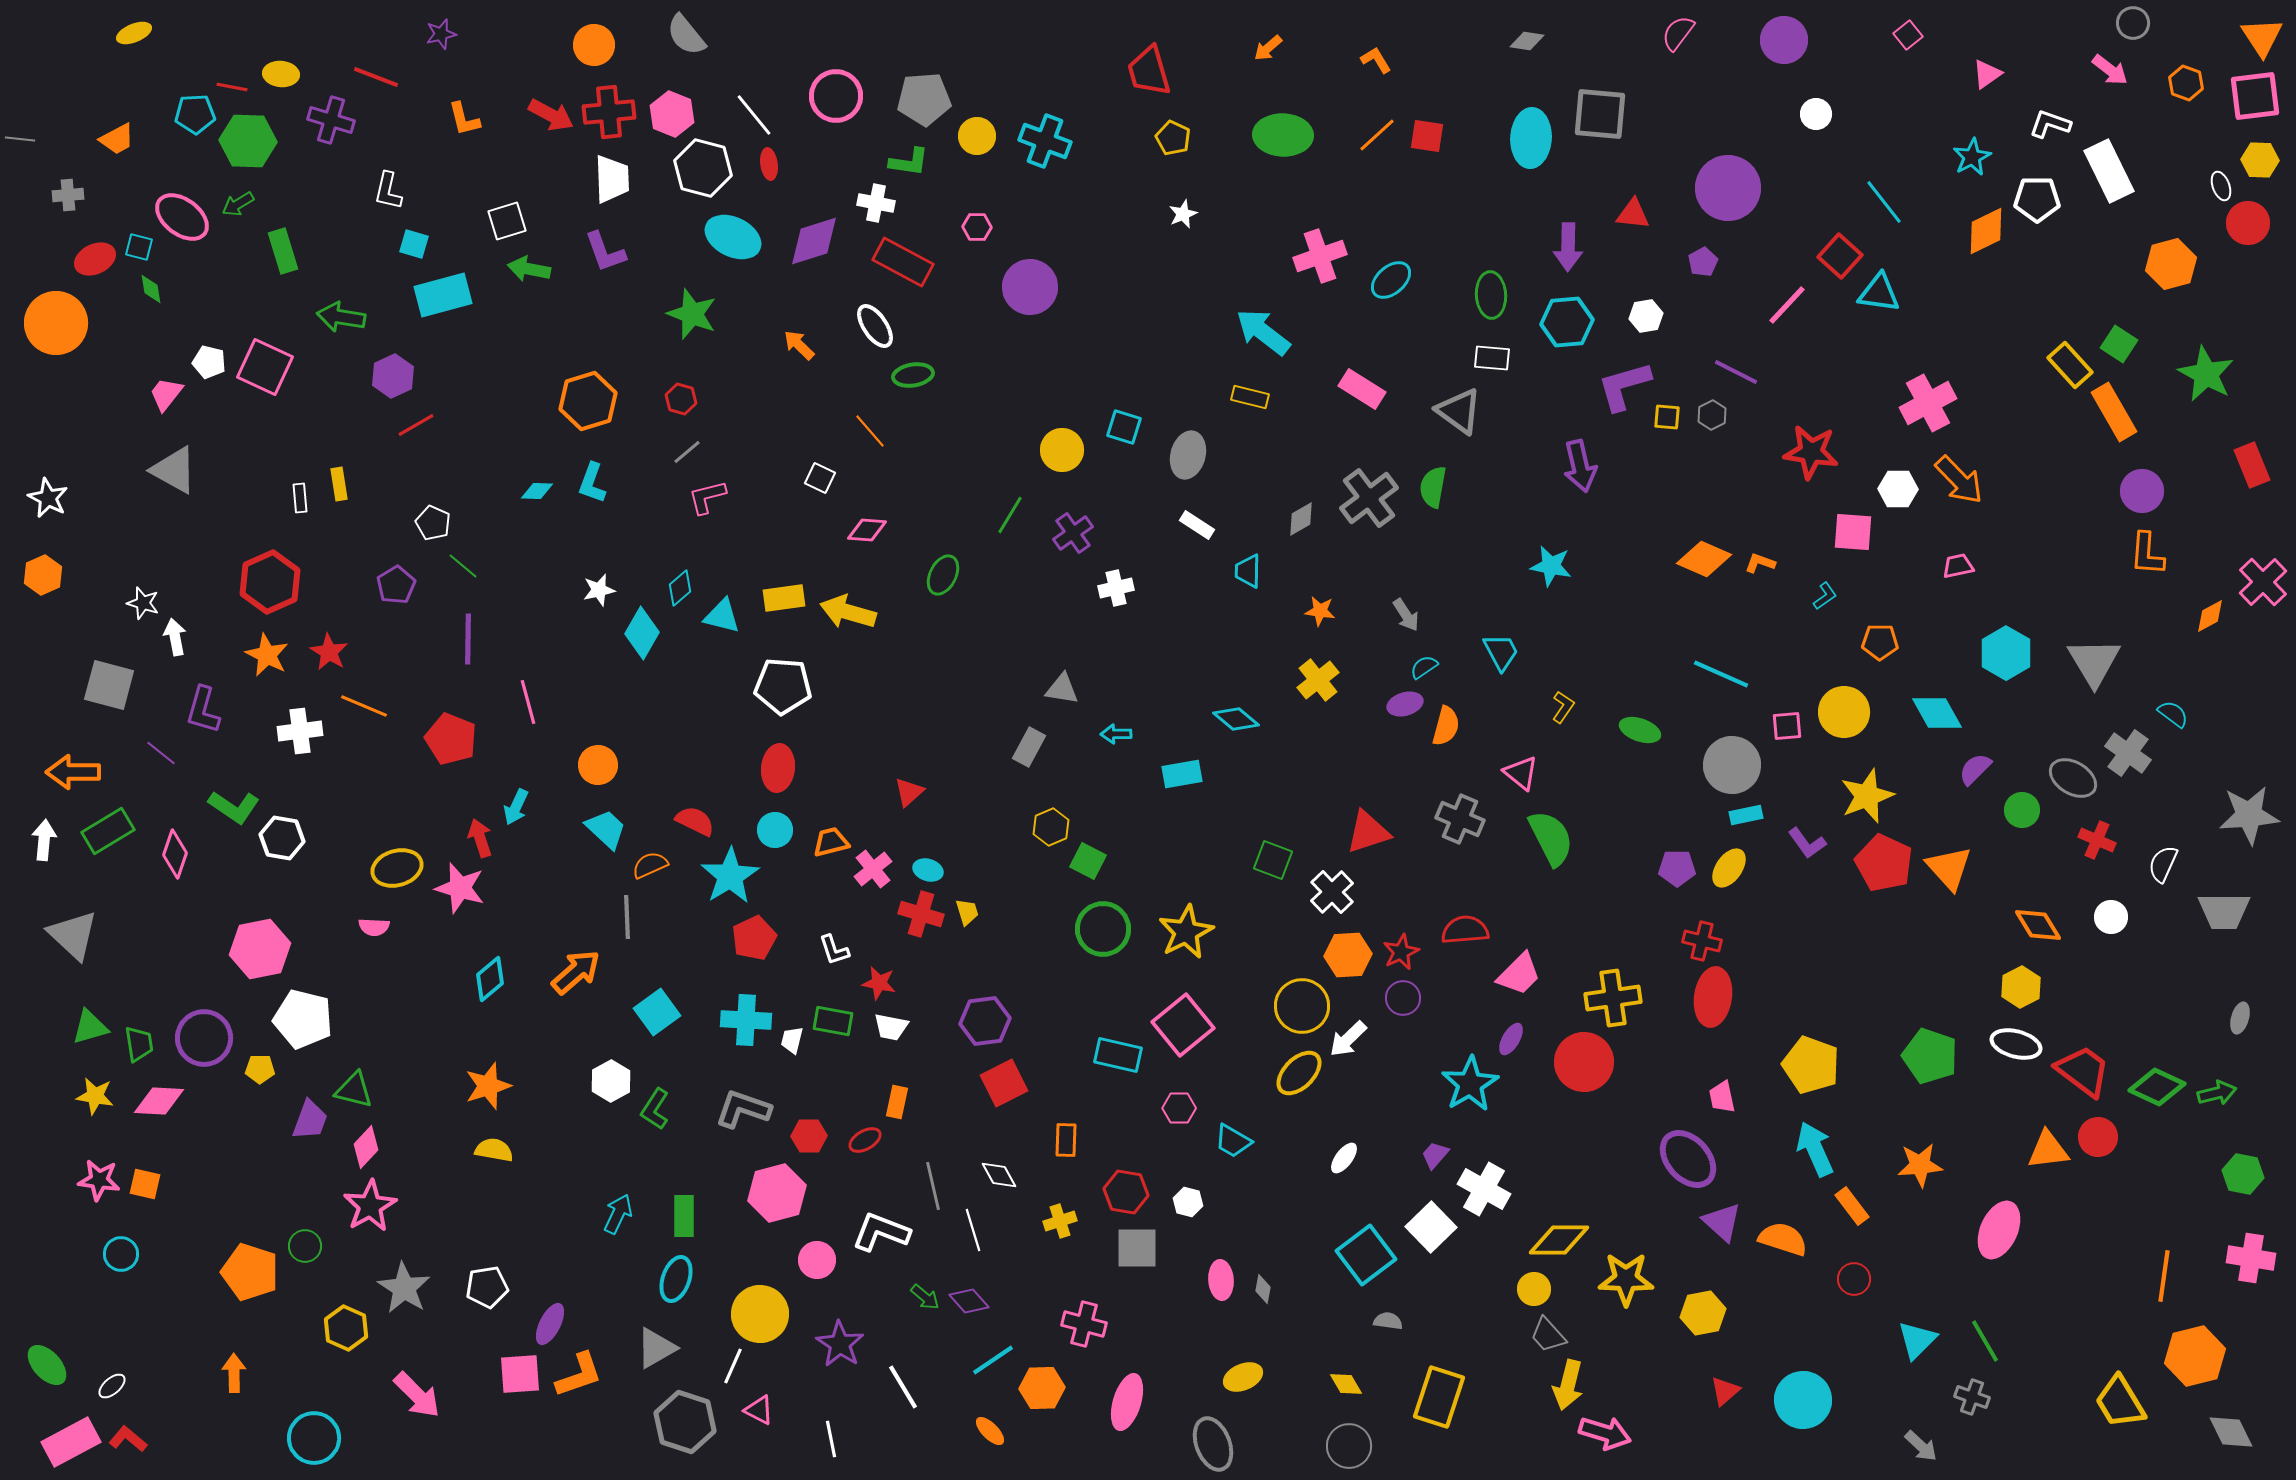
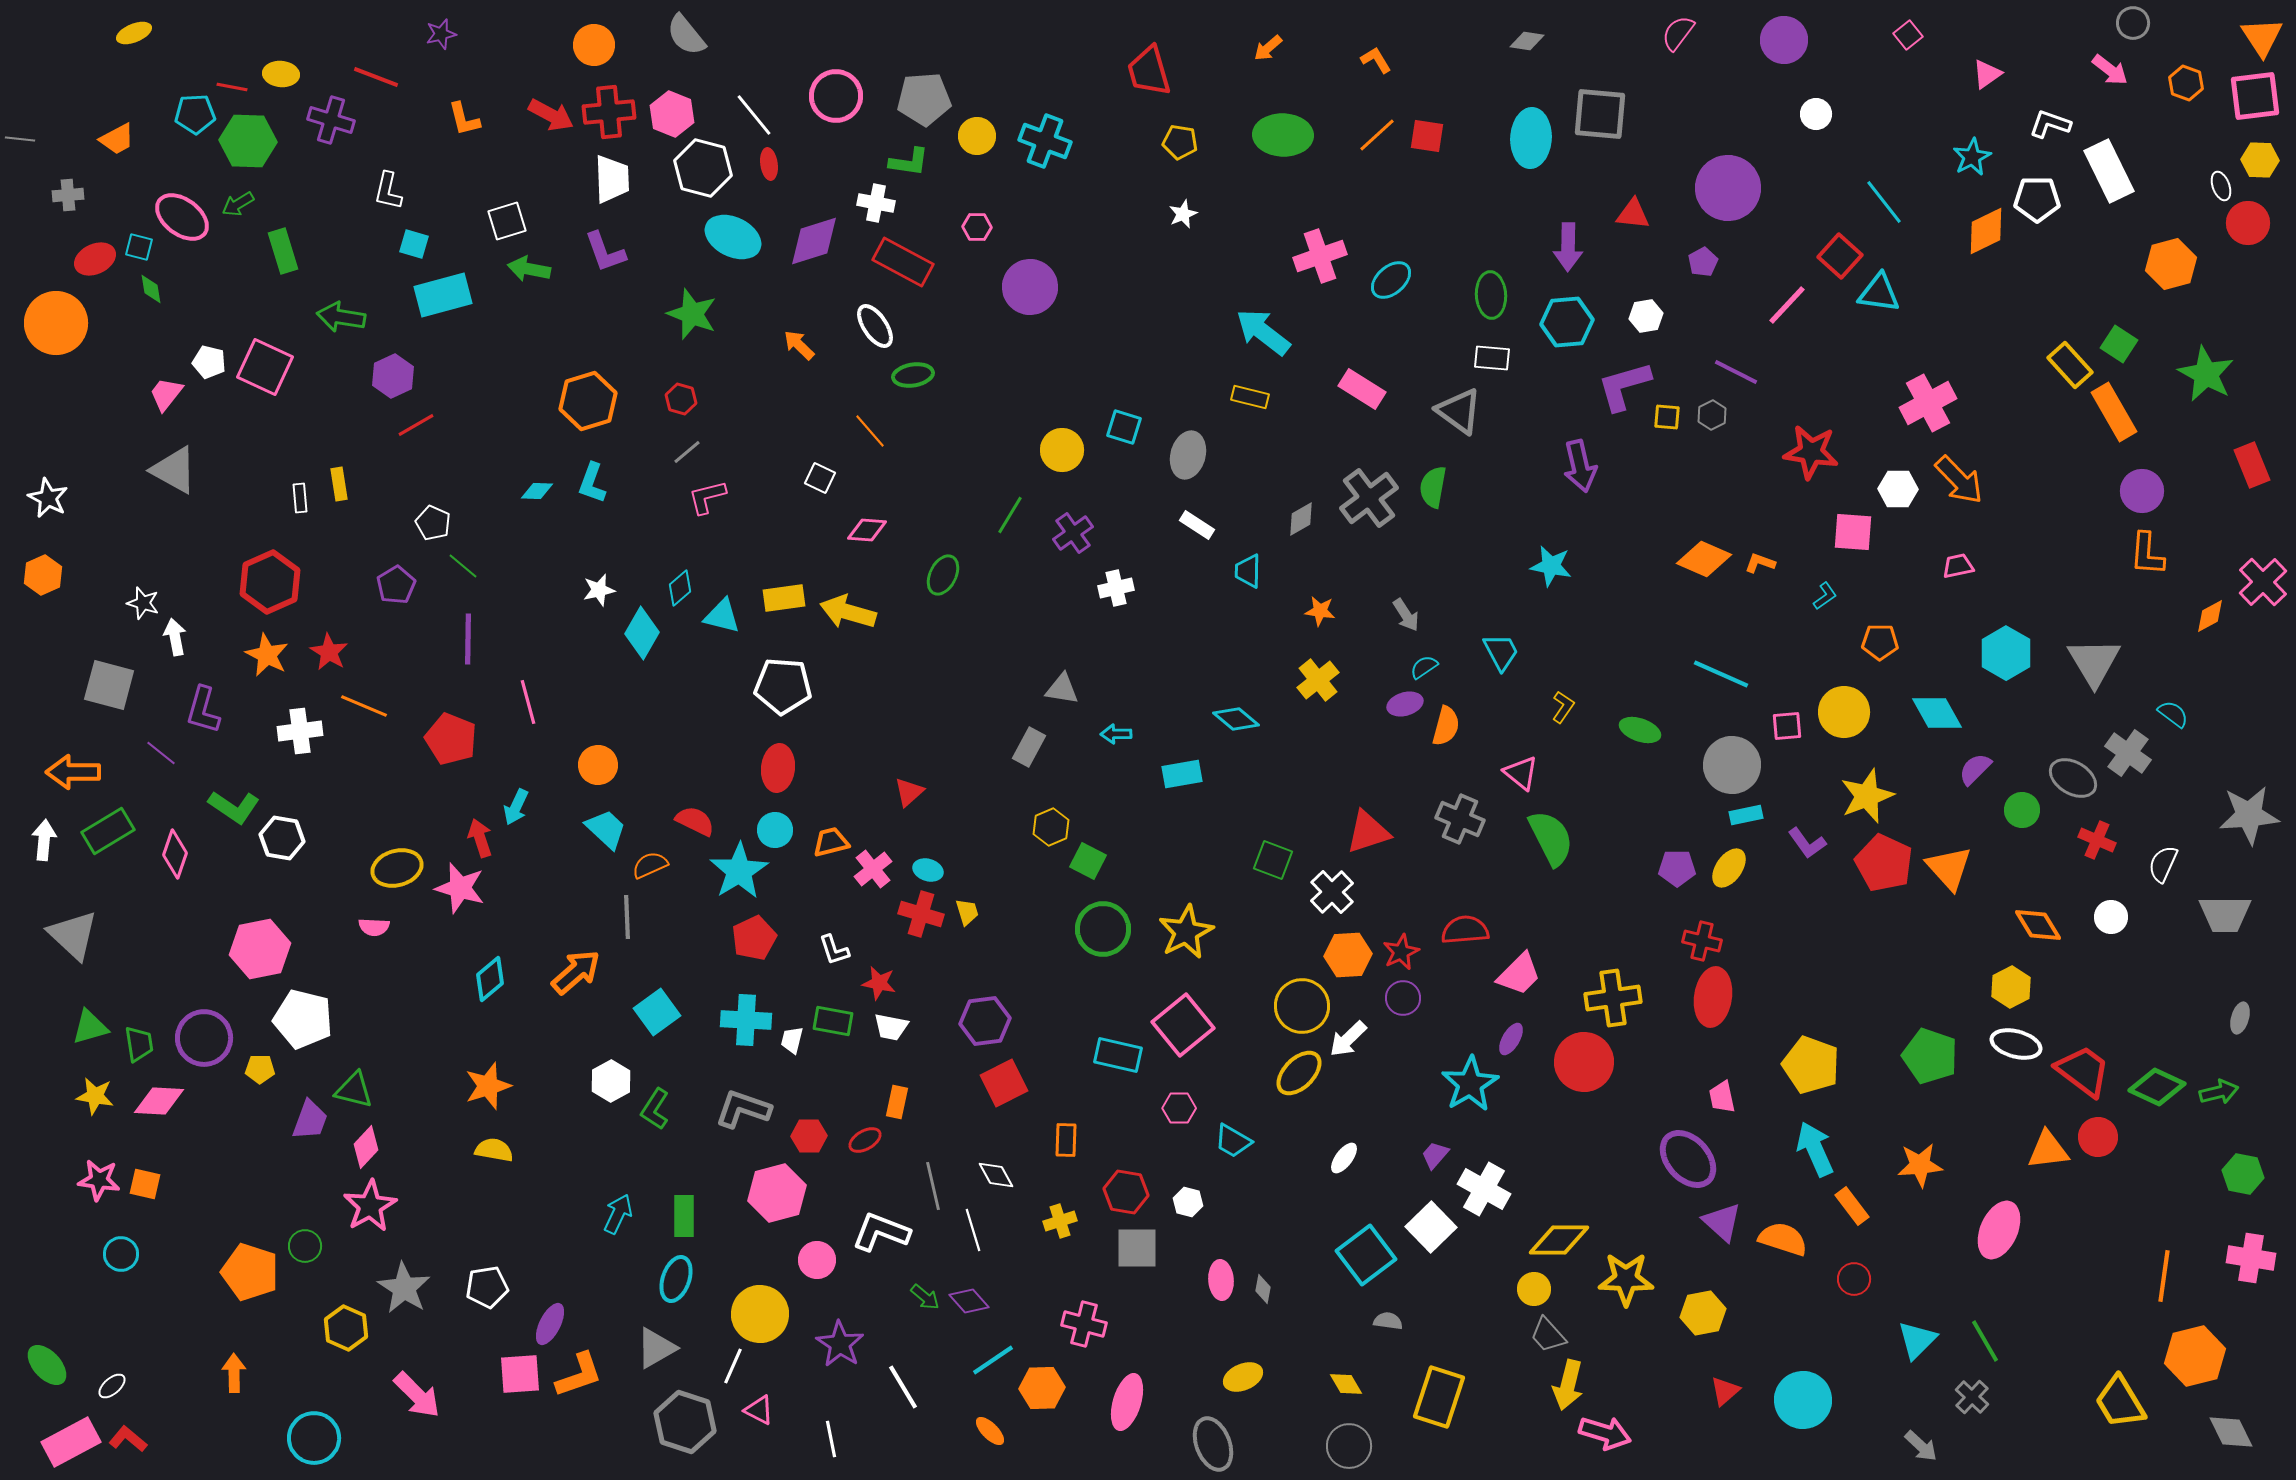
yellow pentagon at (1173, 138): moved 7 px right, 4 px down; rotated 16 degrees counterclockwise
cyan star at (730, 876): moved 9 px right, 5 px up
gray trapezoid at (2224, 911): moved 1 px right, 3 px down
yellow hexagon at (2021, 987): moved 10 px left
green arrow at (2217, 1093): moved 2 px right, 1 px up
white diamond at (999, 1175): moved 3 px left
gray cross at (1972, 1397): rotated 24 degrees clockwise
